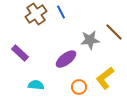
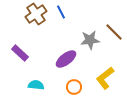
orange circle: moved 5 px left
